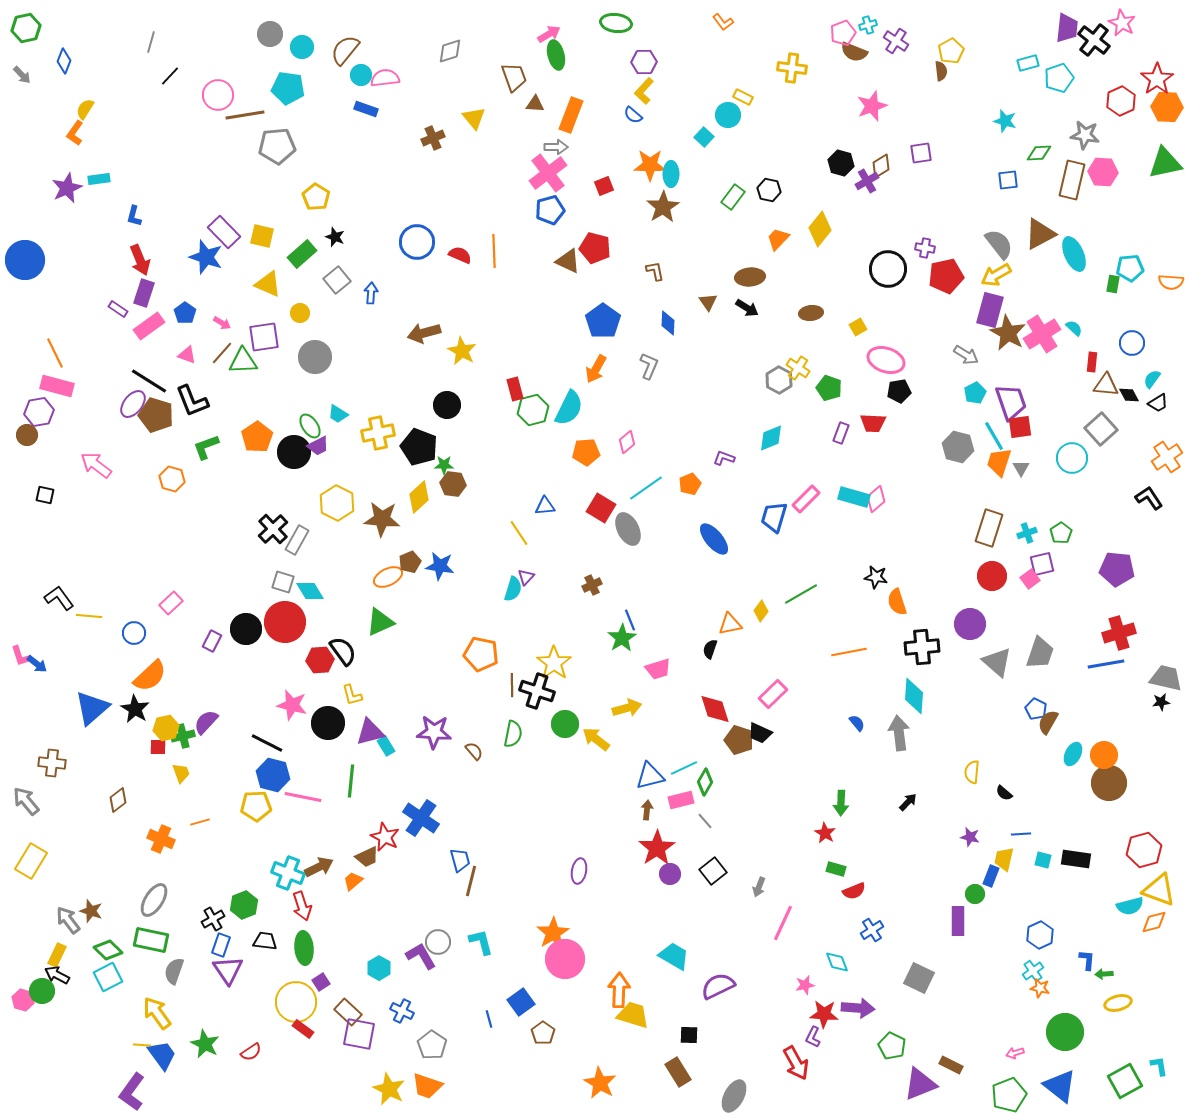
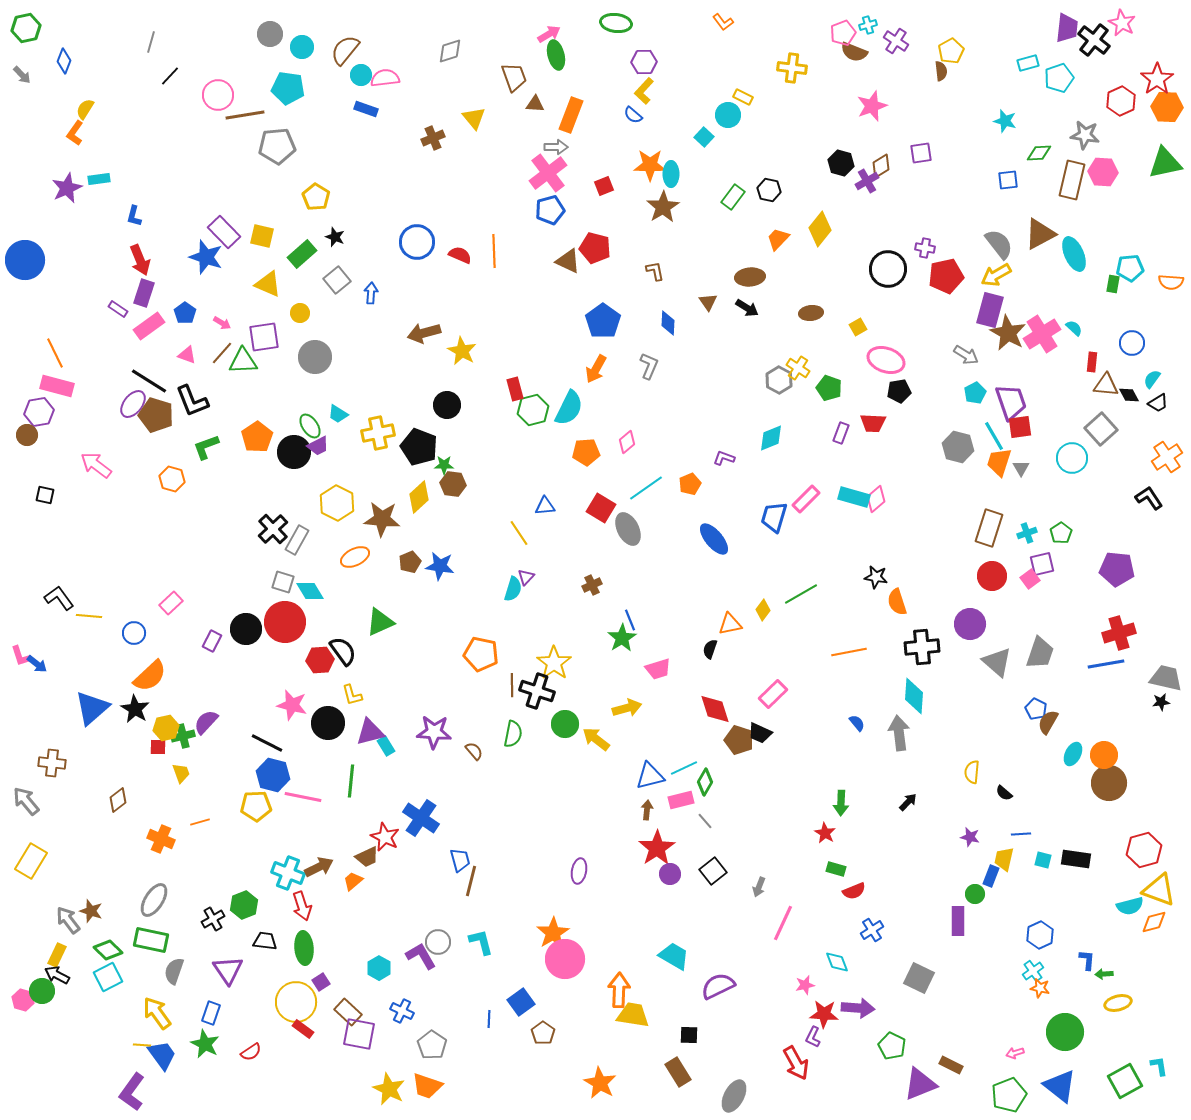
orange ellipse at (388, 577): moved 33 px left, 20 px up
yellow diamond at (761, 611): moved 2 px right, 1 px up
blue rectangle at (221, 945): moved 10 px left, 68 px down
yellow trapezoid at (633, 1015): rotated 8 degrees counterclockwise
blue line at (489, 1019): rotated 18 degrees clockwise
